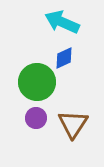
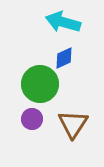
cyan arrow: moved 1 px right; rotated 8 degrees counterclockwise
green circle: moved 3 px right, 2 px down
purple circle: moved 4 px left, 1 px down
